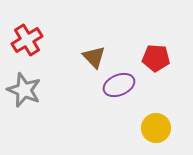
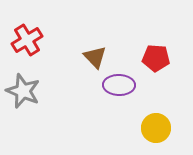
brown triangle: moved 1 px right
purple ellipse: rotated 24 degrees clockwise
gray star: moved 1 px left, 1 px down
